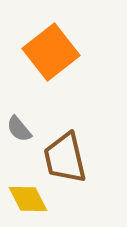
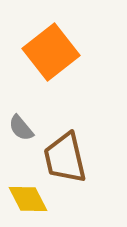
gray semicircle: moved 2 px right, 1 px up
